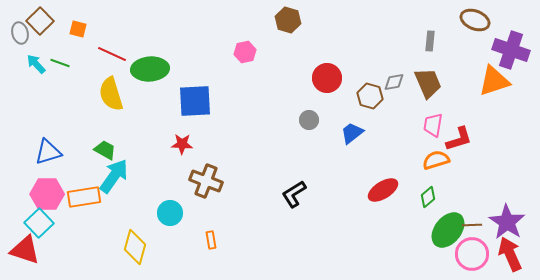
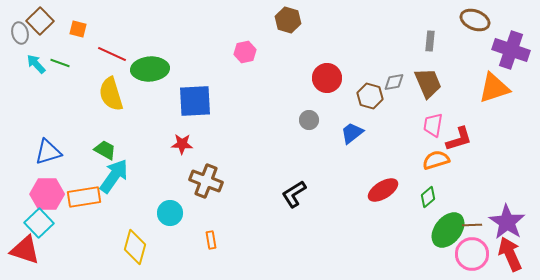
orange triangle at (494, 81): moved 7 px down
